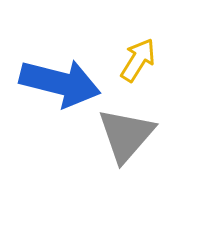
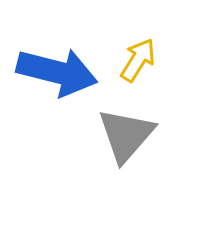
blue arrow: moved 3 px left, 11 px up
